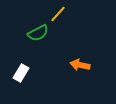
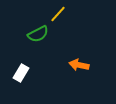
green semicircle: moved 1 px down
orange arrow: moved 1 px left
